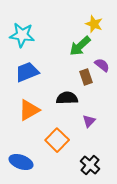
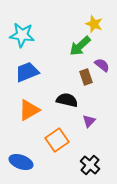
black semicircle: moved 2 px down; rotated 15 degrees clockwise
orange square: rotated 10 degrees clockwise
